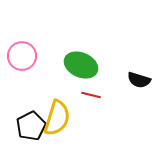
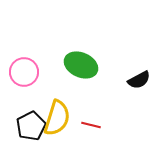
pink circle: moved 2 px right, 16 px down
black semicircle: rotated 45 degrees counterclockwise
red line: moved 30 px down
